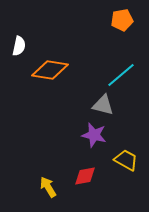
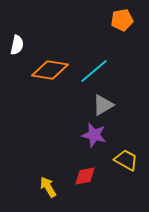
white semicircle: moved 2 px left, 1 px up
cyan line: moved 27 px left, 4 px up
gray triangle: rotated 45 degrees counterclockwise
